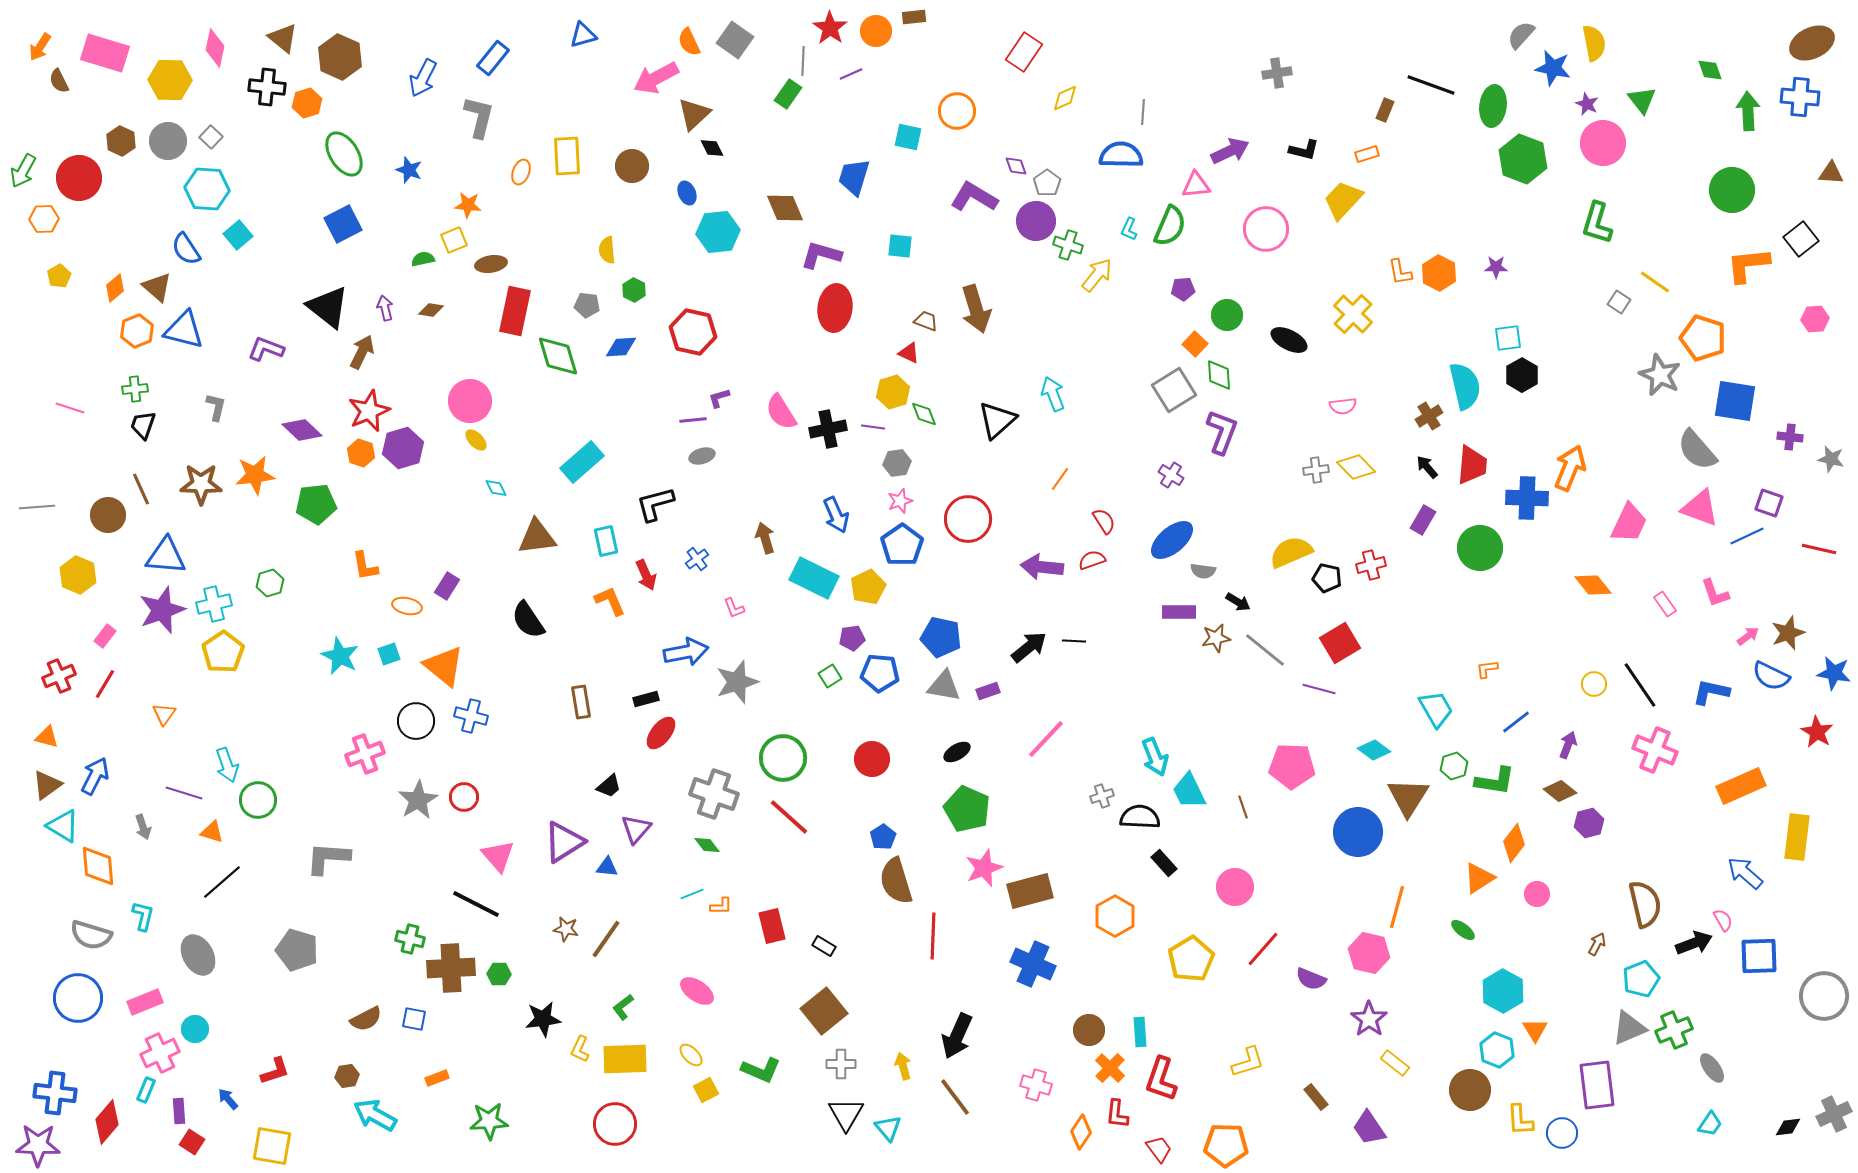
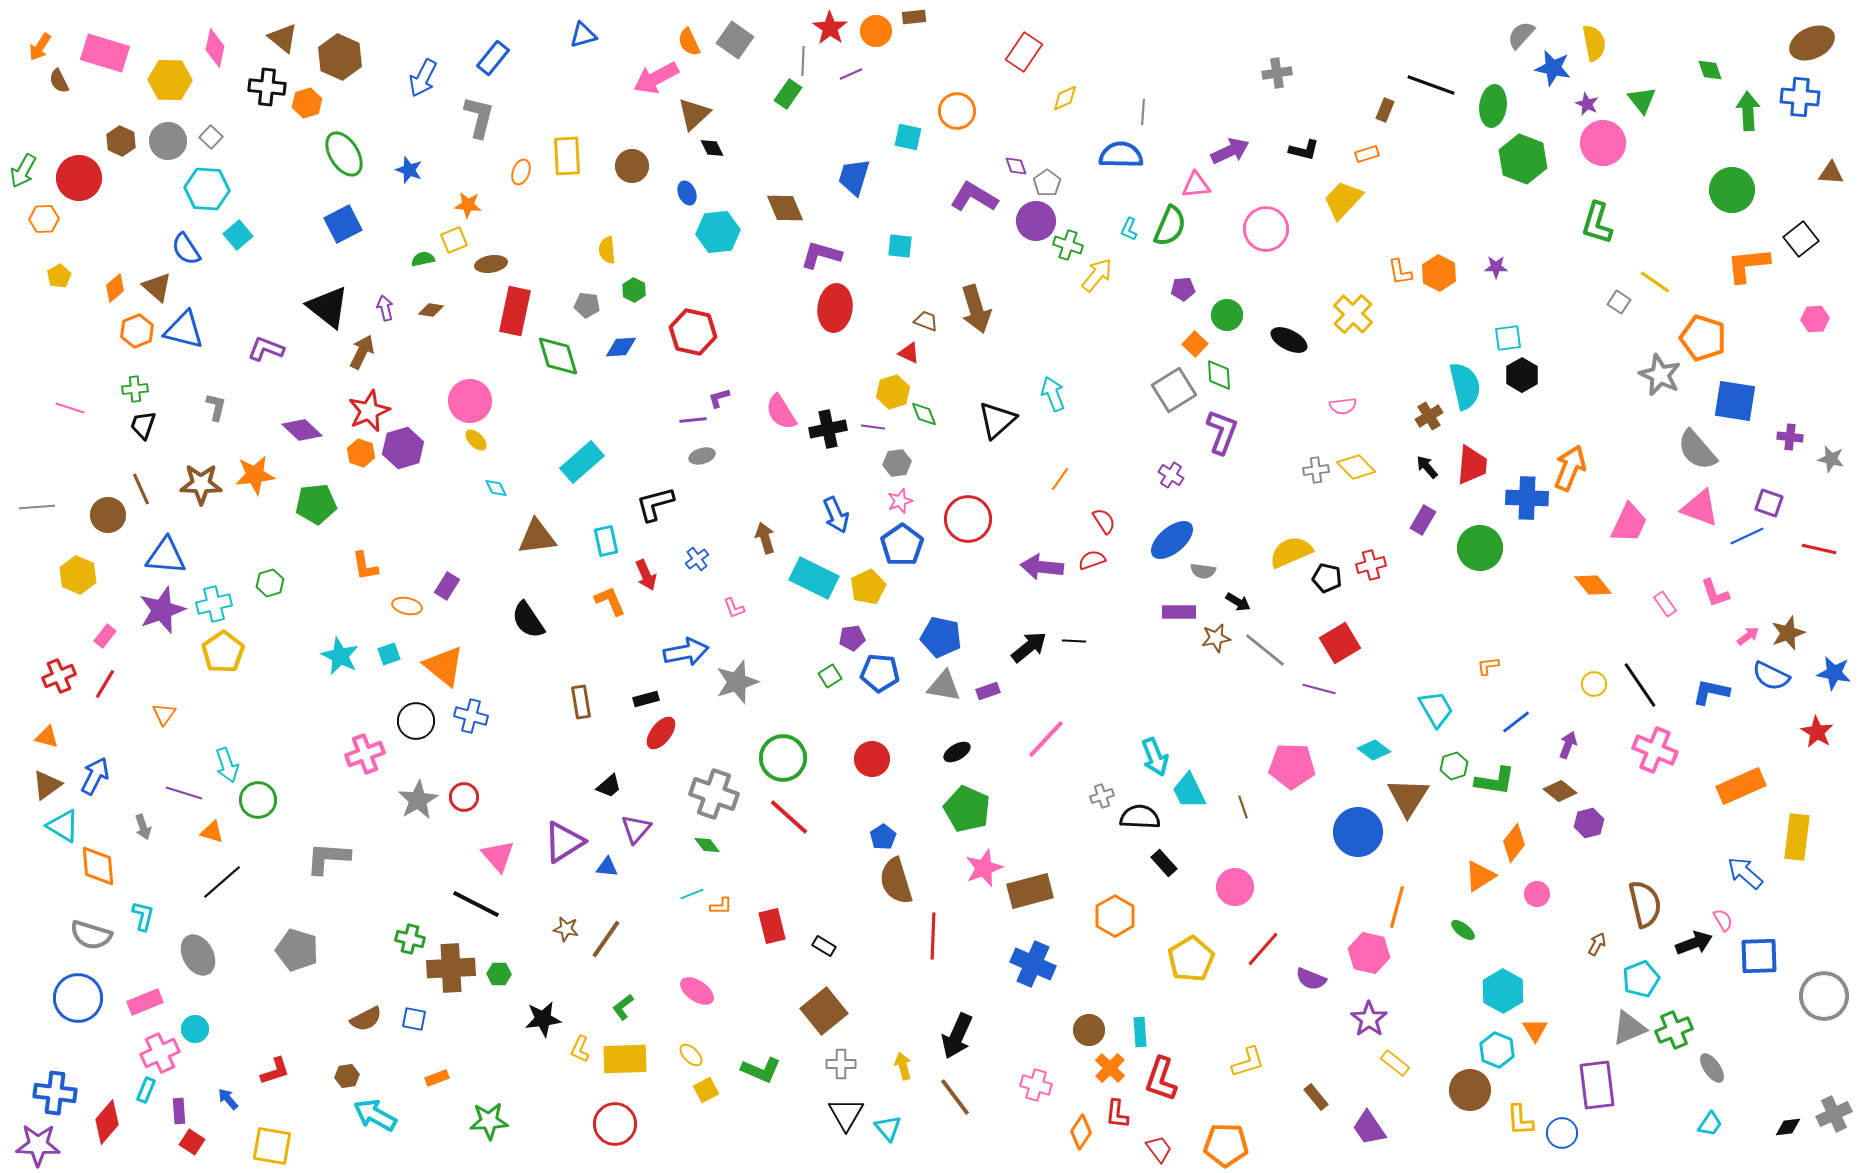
orange L-shape at (1487, 669): moved 1 px right, 3 px up
orange triangle at (1479, 878): moved 1 px right, 2 px up
